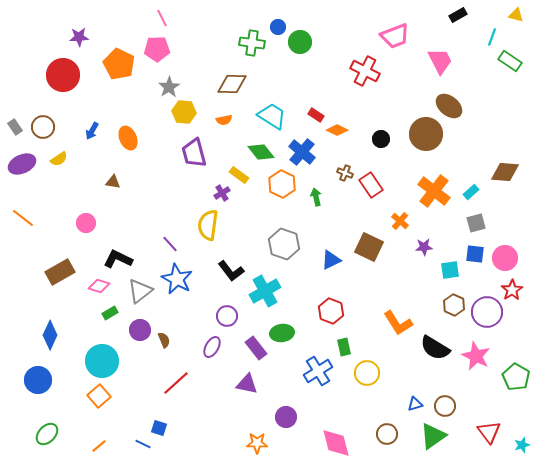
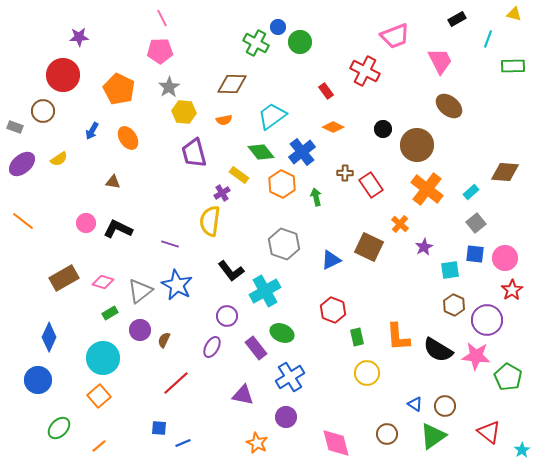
black rectangle at (458, 15): moved 1 px left, 4 px down
yellow triangle at (516, 15): moved 2 px left, 1 px up
cyan line at (492, 37): moved 4 px left, 2 px down
green cross at (252, 43): moved 4 px right; rotated 20 degrees clockwise
pink pentagon at (157, 49): moved 3 px right, 2 px down
green rectangle at (510, 61): moved 3 px right, 5 px down; rotated 35 degrees counterclockwise
orange pentagon at (119, 64): moved 25 px down
red rectangle at (316, 115): moved 10 px right, 24 px up; rotated 21 degrees clockwise
cyan trapezoid at (272, 116): rotated 68 degrees counterclockwise
gray rectangle at (15, 127): rotated 35 degrees counterclockwise
brown circle at (43, 127): moved 16 px up
orange diamond at (337, 130): moved 4 px left, 3 px up
brown circle at (426, 134): moved 9 px left, 11 px down
orange ellipse at (128, 138): rotated 10 degrees counterclockwise
black circle at (381, 139): moved 2 px right, 10 px up
blue cross at (302, 152): rotated 12 degrees clockwise
purple ellipse at (22, 164): rotated 16 degrees counterclockwise
brown cross at (345, 173): rotated 21 degrees counterclockwise
orange cross at (434, 191): moved 7 px left, 2 px up
orange line at (23, 218): moved 3 px down
orange cross at (400, 221): moved 3 px down
gray square at (476, 223): rotated 24 degrees counterclockwise
yellow semicircle at (208, 225): moved 2 px right, 4 px up
purple line at (170, 244): rotated 30 degrees counterclockwise
purple star at (424, 247): rotated 24 degrees counterclockwise
black L-shape at (118, 259): moved 30 px up
brown rectangle at (60, 272): moved 4 px right, 6 px down
blue star at (177, 279): moved 6 px down
pink diamond at (99, 286): moved 4 px right, 4 px up
red hexagon at (331, 311): moved 2 px right, 1 px up
purple circle at (487, 312): moved 8 px down
orange L-shape at (398, 323): moved 14 px down; rotated 28 degrees clockwise
green ellipse at (282, 333): rotated 30 degrees clockwise
blue diamond at (50, 335): moved 1 px left, 2 px down
brown semicircle at (164, 340): rotated 133 degrees counterclockwise
green rectangle at (344, 347): moved 13 px right, 10 px up
black semicircle at (435, 348): moved 3 px right, 2 px down
pink star at (476, 356): rotated 20 degrees counterclockwise
cyan circle at (102, 361): moved 1 px right, 3 px up
blue cross at (318, 371): moved 28 px left, 6 px down
green pentagon at (516, 377): moved 8 px left
purple triangle at (247, 384): moved 4 px left, 11 px down
blue triangle at (415, 404): rotated 49 degrees clockwise
blue square at (159, 428): rotated 14 degrees counterclockwise
red triangle at (489, 432): rotated 15 degrees counterclockwise
green ellipse at (47, 434): moved 12 px right, 6 px up
orange star at (257, 443): rotated 25 degrees clockwise
blue line at (143, 444): moved 40 px right, 1 px up; rotated 49 degrees counterclockwise
cyan star at (522, 445): moved 5 px down; rotated 14 degrees counterclockwise
